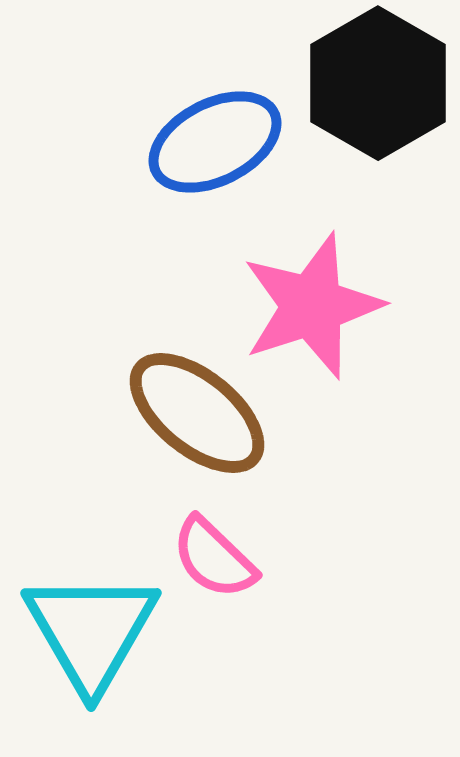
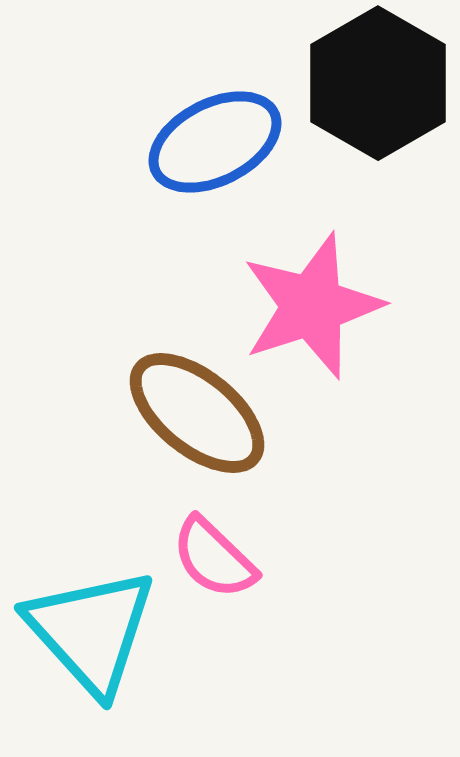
cyan triangle: rotated 12 degrees counterclockwise
